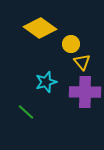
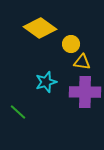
yellow triangle: rotated 42 degrees counterclockwise
green line: moved 8 px left
